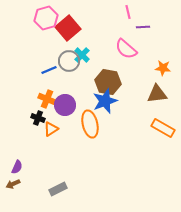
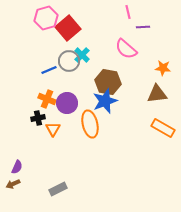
purple circle: moved 2 px right, 2 px up
black cross: rotated 32 degrees counterclockwise
orange triangle: moved 2 px right; rotated 28 degrees counterclockwise
